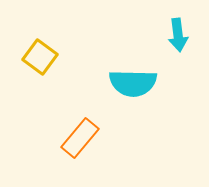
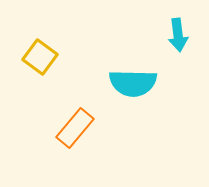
orange rectangle: moved 5 px left, 10 px up
